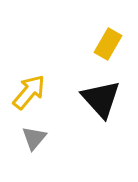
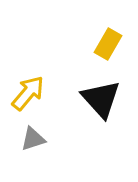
yellow arrow: moved 1 px left, 1 px down
gray triangle: moved 1 px left, 1 px down; rotated 32 degrees clockwise
